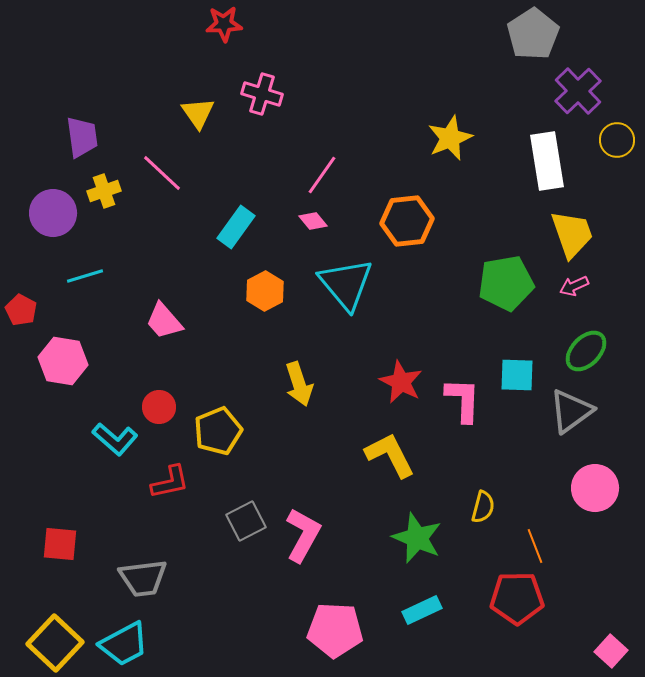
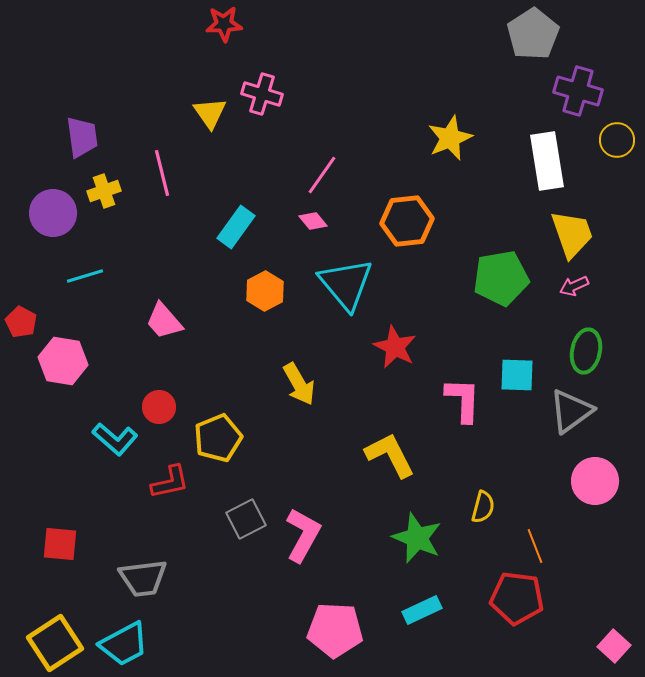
purple cross at (578, 91): rotated 30 degrees counterclockwise
yellow triangle at (198, 113): moved 12 px right
pink line at (162, 173): rotated 33 degrees clockwise
green pentagon at (506, 283): moved 5 px left, 5 px up
red pentagon at (21, 310): moved 12 px down
green ellipse at (586, 351): rotated 33 degrees counterclockwise
red star at (401, 382): moved 6 px left, 35 px up
yellow arrow at (299, 384): rotated 12 degrees counterclockwise
yellow pentagon at (218, 431): moved 7 px down
pink circle at (595, 488): moved 7 px up
gray square at (246, 521): moved 2 px up
red pentagon at (517, 598): rotated 8 degrees clockwise
yellow square at (55, 643): rotated 14 degrees clockwise
pink square at (611, 651): moved 3 px right, 5 px up
